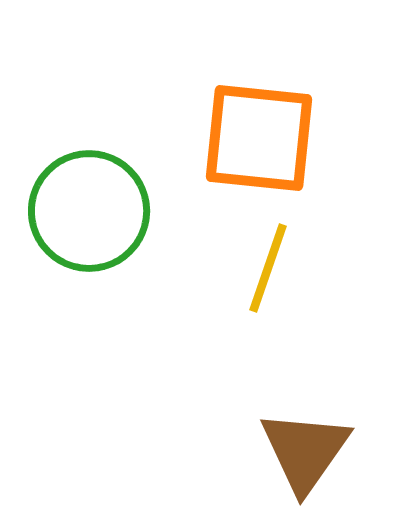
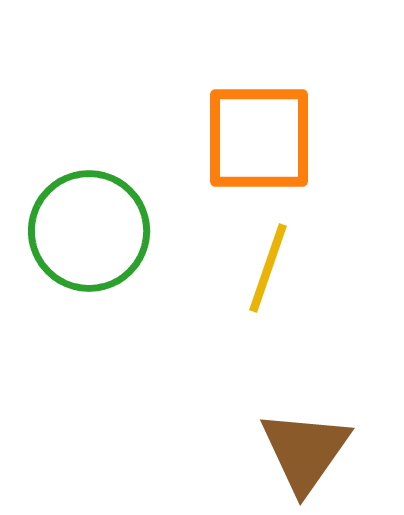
orange square: rotated 6 degrees counterclockwise
green circle: moved 20 px down
